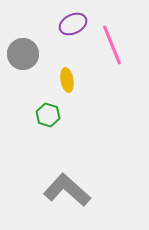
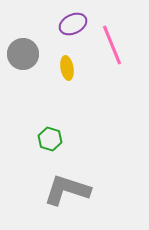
yellow ellipse: moved 12 px up
green hexagon: moved 2 px right, 24 px down
gray L-shape: rotated 24 degrees counterclockwise
